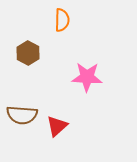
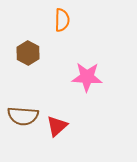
brown semicircle: moved 1 px right, 1 px down
